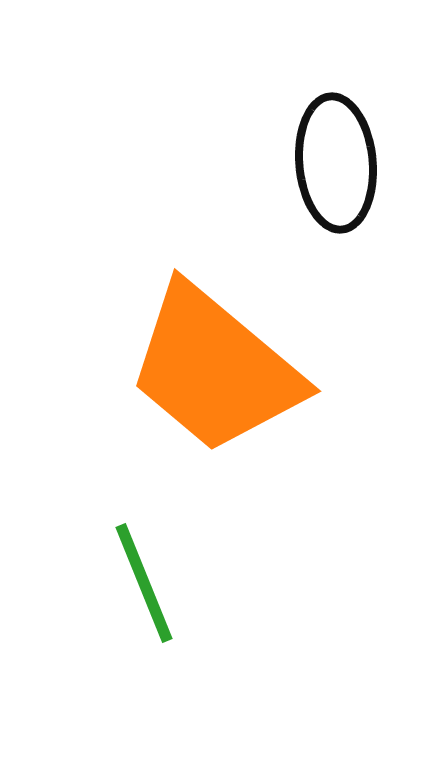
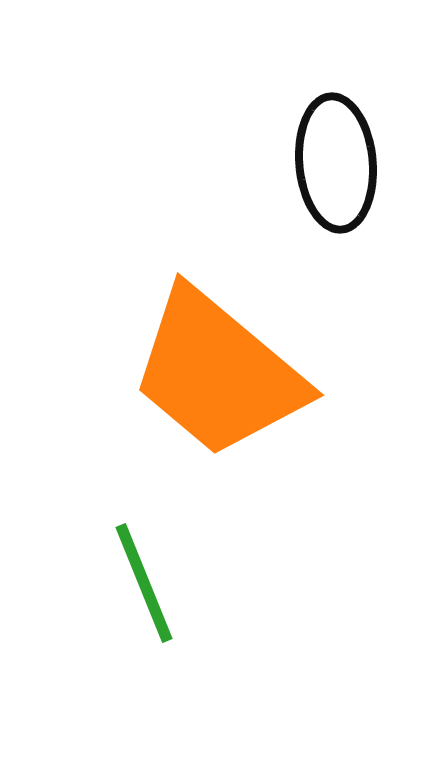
orange trapezoid: moved 3 px right, 4 px down
